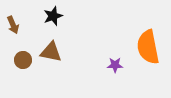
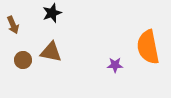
black star: moved 1 px left, 3 px up
